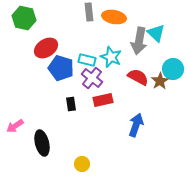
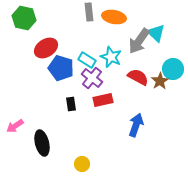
gray arrow: rotated 24 degrees clockwise
cyan rectangle: rotated 18 degrees clockwise
